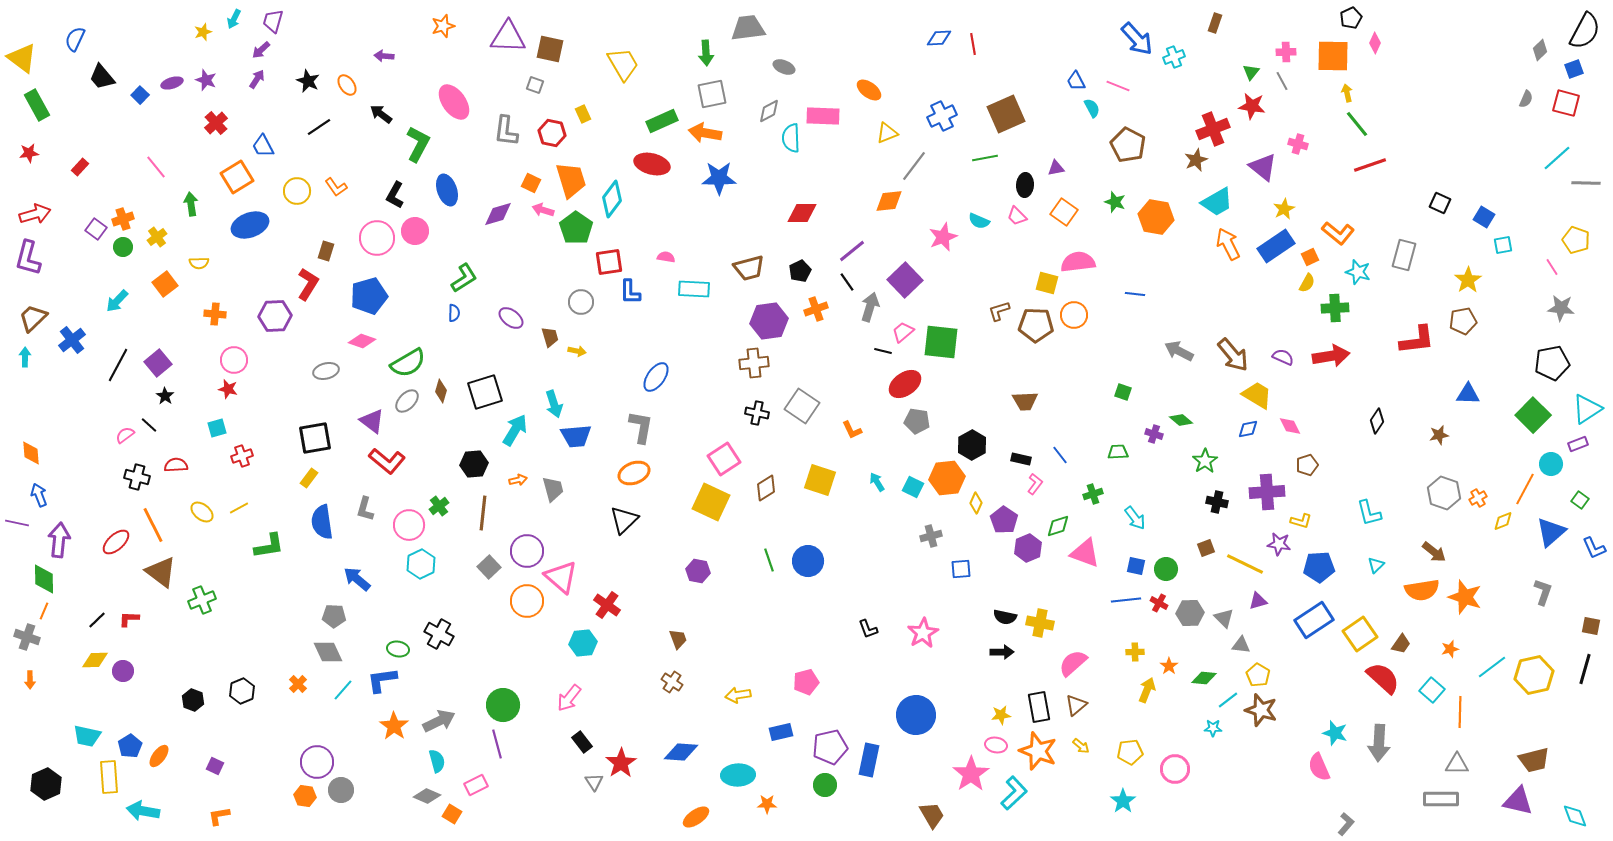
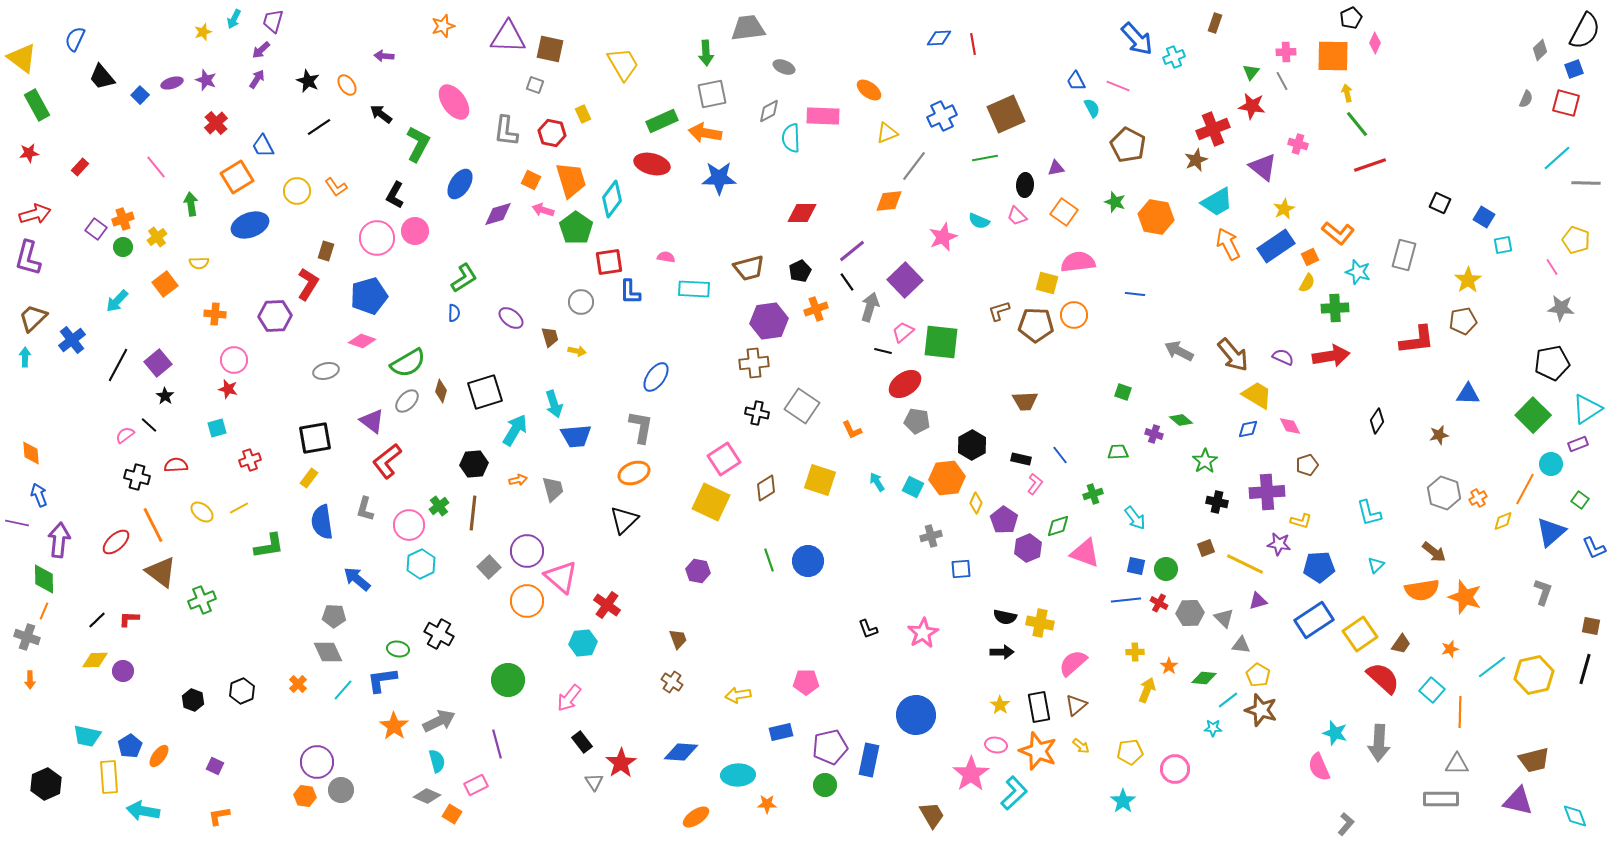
orange square at (531, 183): moved 3 px up
blue ellipse at (447, 190): moved 13 px right, 6 px up; rotated 52 degrees clockwise
red cross at (242, 456): moved 8 px right, 4 px down
red L-shape at (387, 461): rotated 102 degrees clockwise
brown line at (483, 513): moved 10 px left
pink pentagon at (806, 682): rotated 15 degrees clockwise
green circle at (503, 705): moved 5 px right, 25 px up
yellow star at (1001, 715): moved 1 px left, 10 px up; rotated 30 degrees counterclockwise
